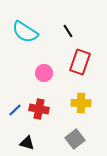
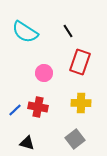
red cross: moved 1 px left, 2 px up
